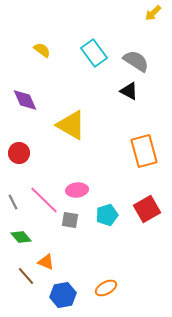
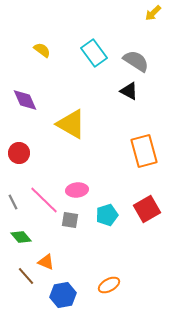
yellow triangle: moved 1 px up
orange ellipse: moved 3 px right, 3 px up
